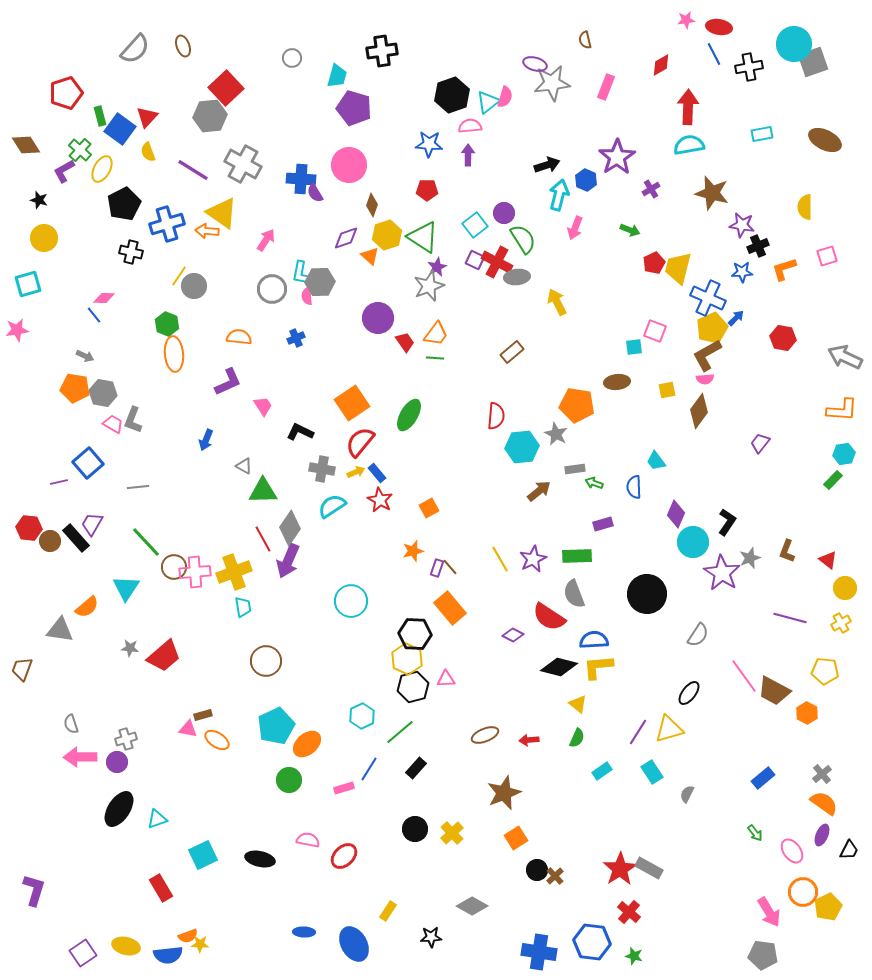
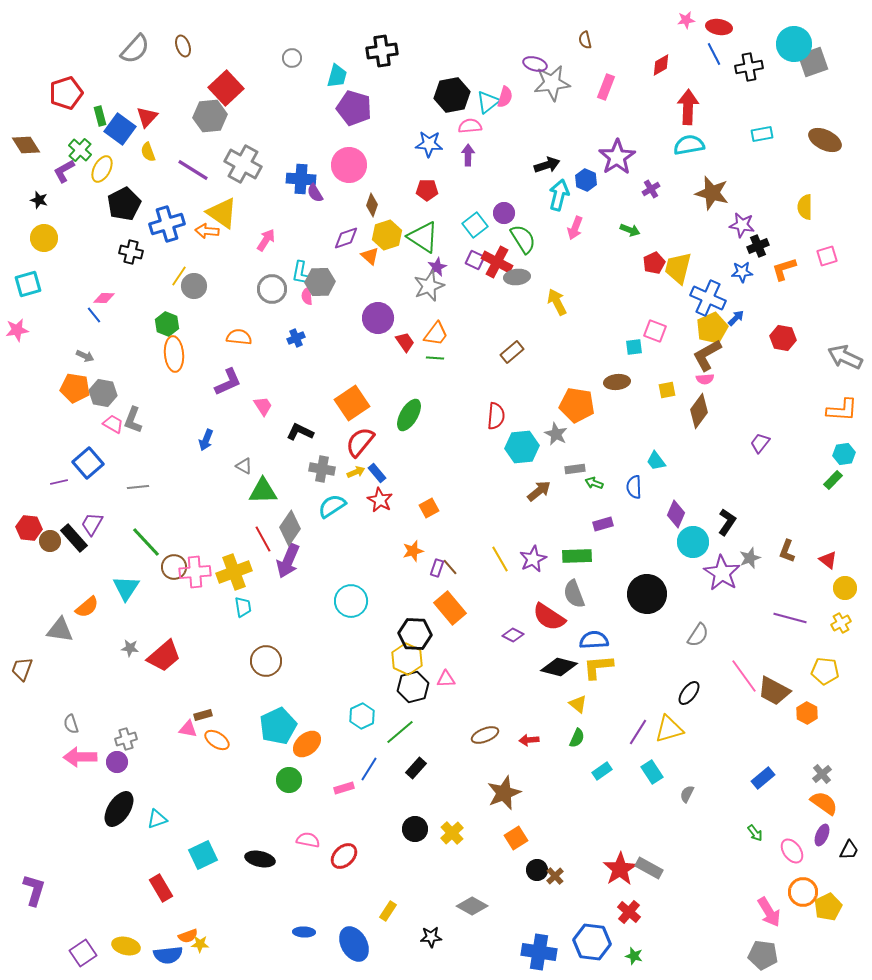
black hexagon at (452, 95): rotated 8 degrees clockwise
black rectangle at (76, 538): moved 2 px left
cyan pentagon at (276, 726): moved 2 px right
